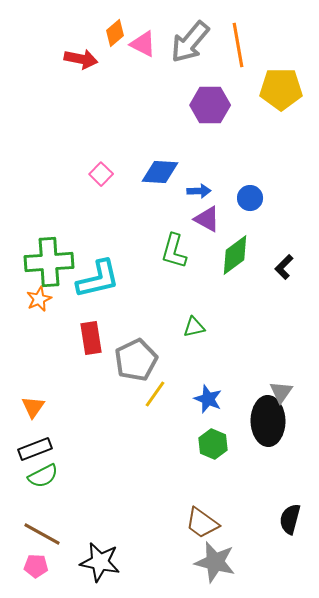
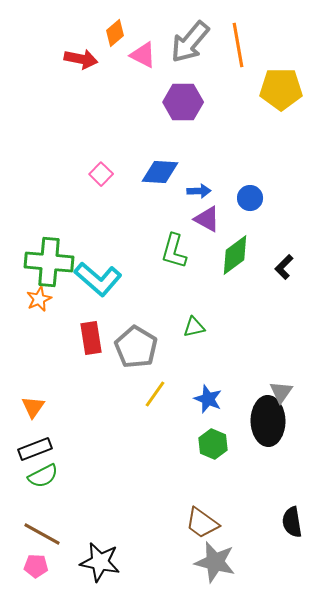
pink triangle: moved 11 px down
purple hexagon: moved 27 px left, 3 px up
green cross: rotated 9 degrees clockwise
cyan L-shape: rotated 54 degrees clockwise
gray pentagon: moved 13 px up; rotated 15 degrees counterclockwise
black semicircle: moved 2 px right, 3 px down; rotated 24 degrees counterclockwise
